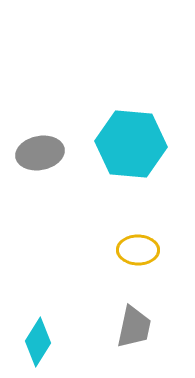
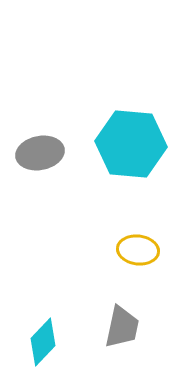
yellow ellipse: rotated 6 degrees clockwise
gray trapezoid: moved 12 px left
cyan diamond: moved 5 px right; rotated 12 degrees clockwise
